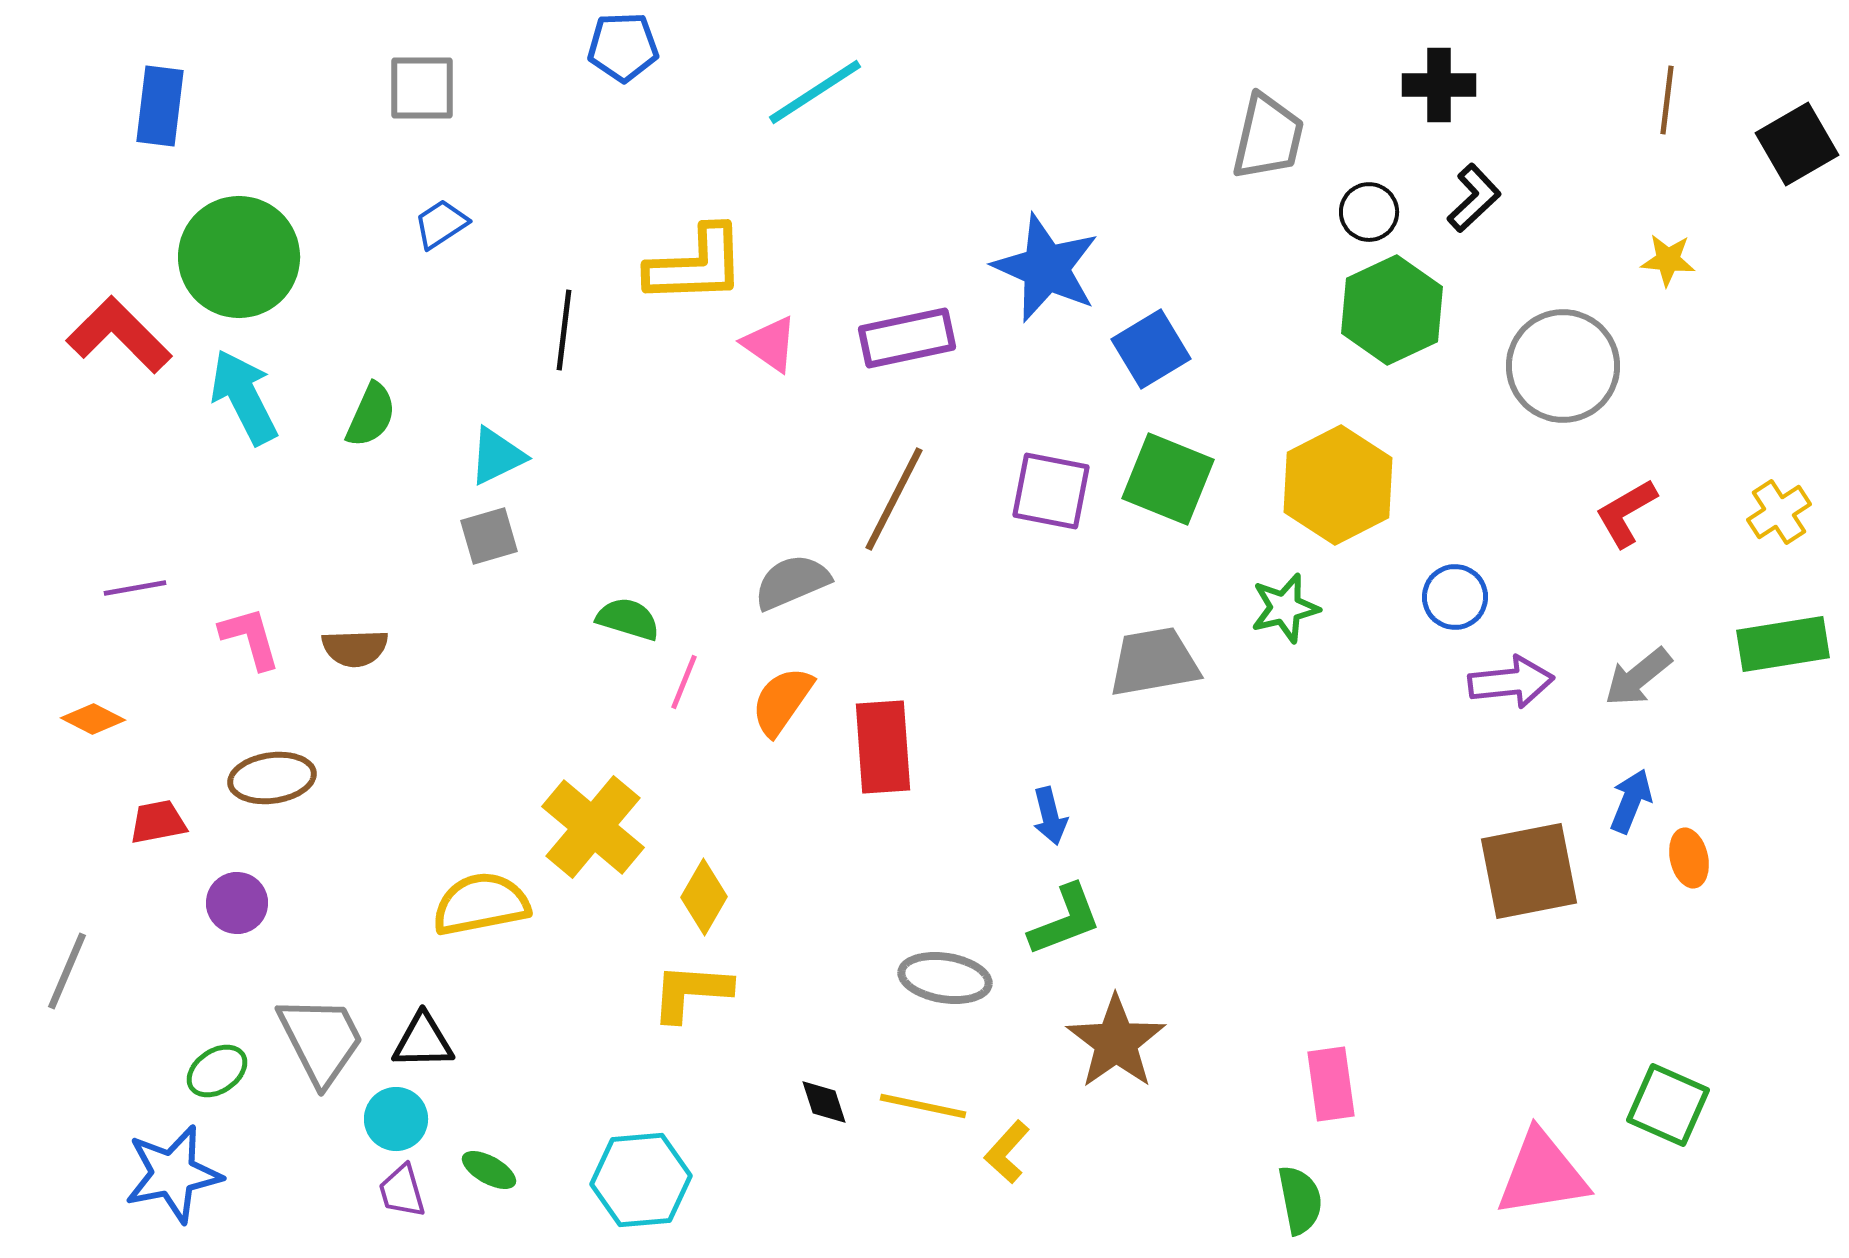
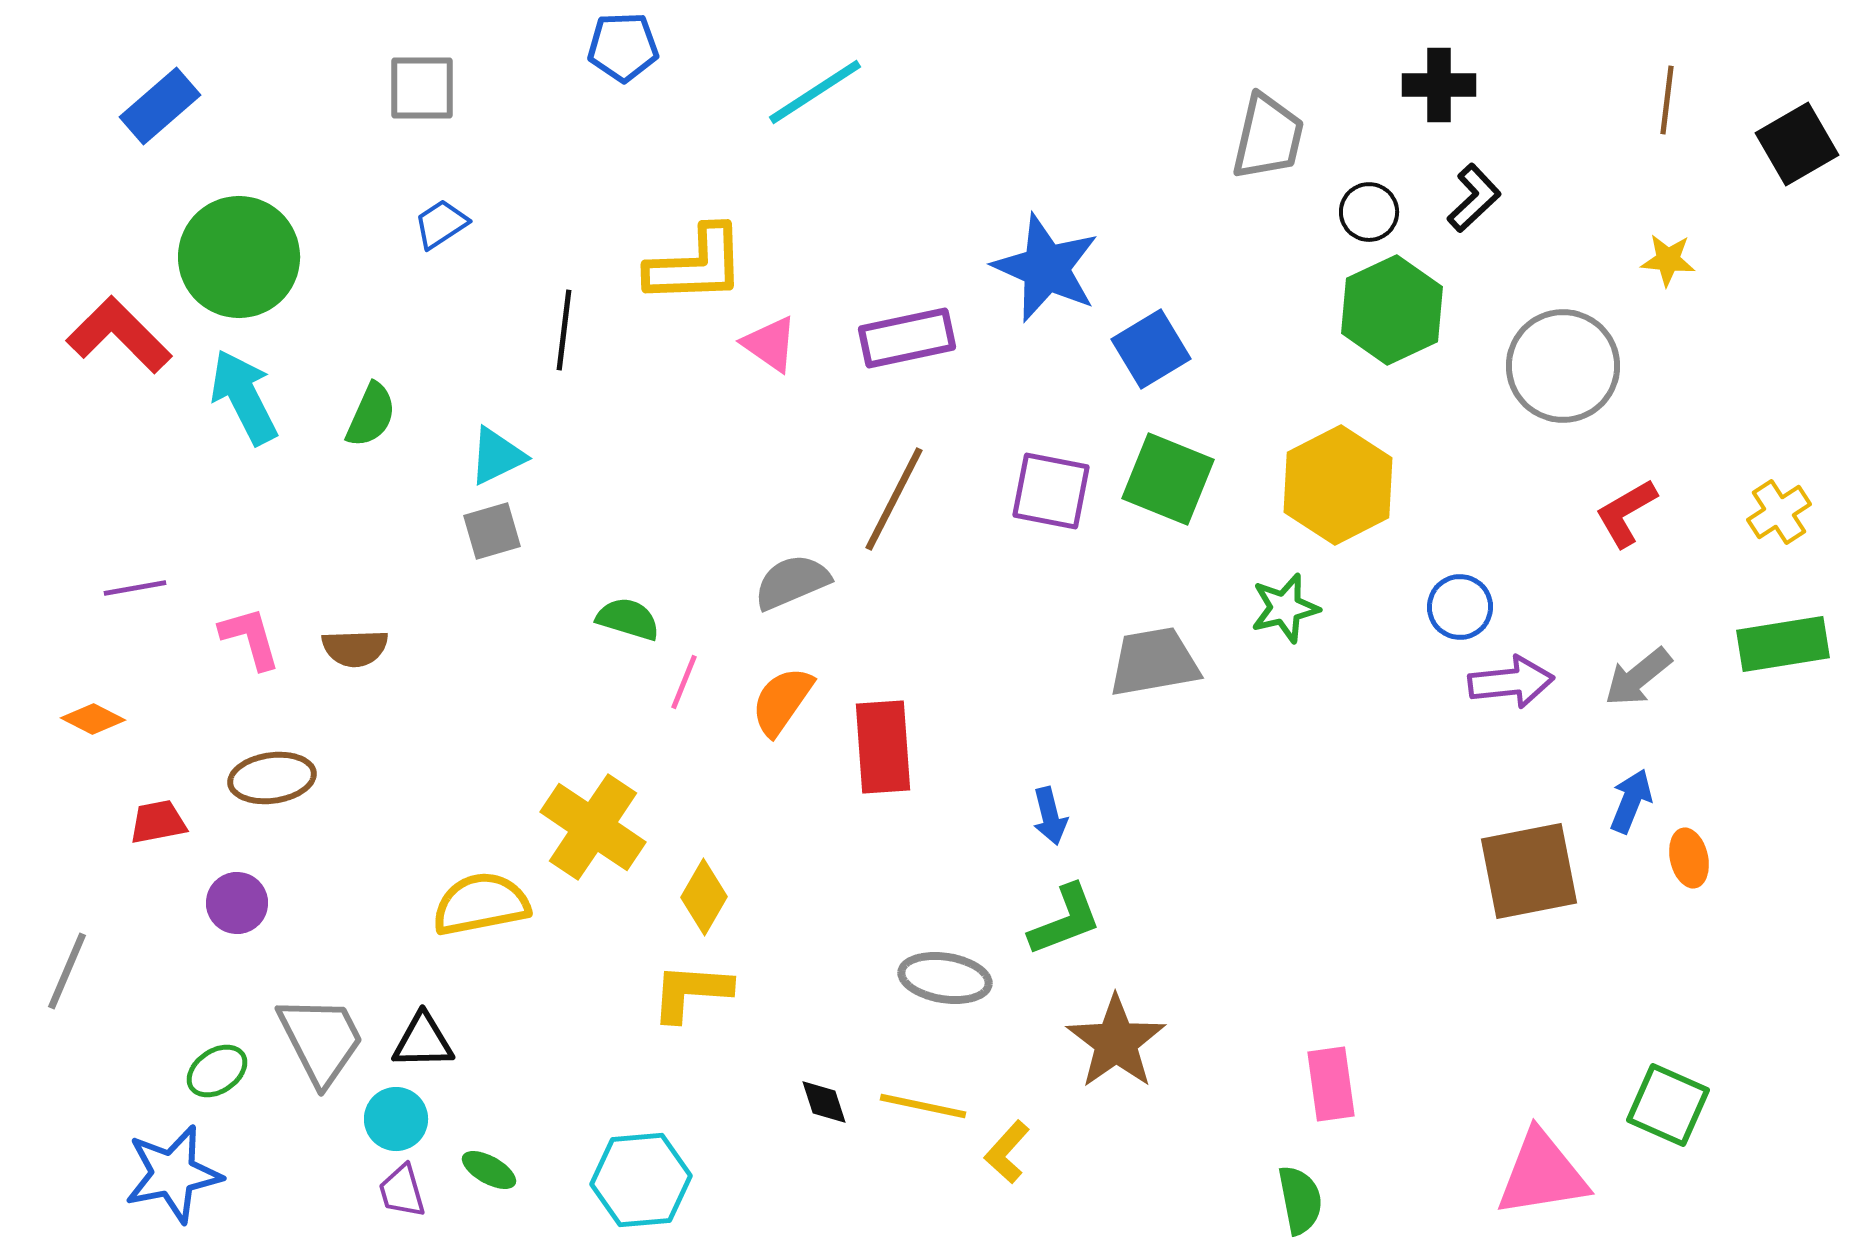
blue rectangle at (160, 106): rotated 42 degrees clockwise
gray square at (489, 536): moved 3 px right, 5 px up
blue circle at (1455, 597): moved 5 px right, 10 px down
yellow cross at (593, 827): rotated 6 degrees counterclockwise
